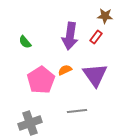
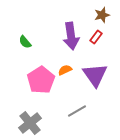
brown star: moved 3 px left, 1 px up; rotated 21 degrees counterclockwise
purple arrow: moved 1 px right; rotated 16 degrees counterclockwise
gray line: rotated 24 degrees counterclockwise
gray cross: rotated 20 degrees counterclockwise
